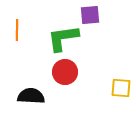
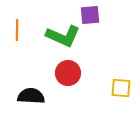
green L-shape: moved 2 px up; rotated 148 degrees counterclockwise
red circle: moved 3 px right, 1 px down
